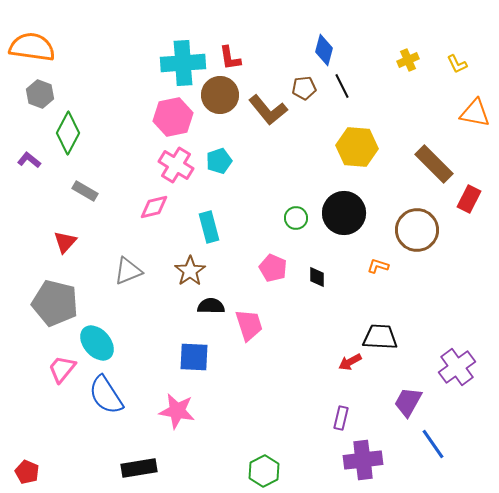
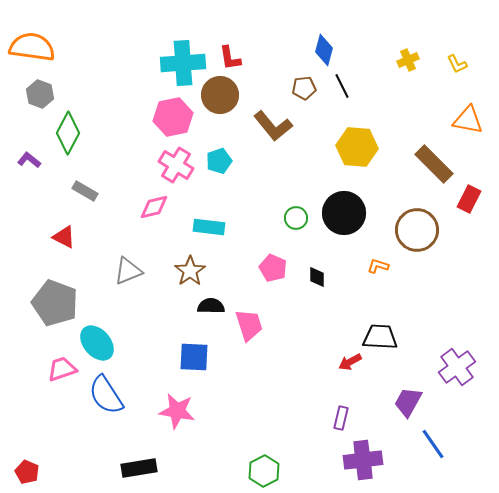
brown L-shape at (268, 110): moved 5 px right, 16 px down
orange triangle at (475, 113): moved 7 px left, 7 px down
cyan rectangle at (209, 227): rotated 68 degrees counterclockwise
red triangle at (65, 242): moved 1 px left, 5 px up; rotated 45 degrees counterclockwise
gray pentagon at (55, 303): rotated 6 degrees clockwise
pink trapezoid at (62, 369): rotated 32 degrees clockwise
